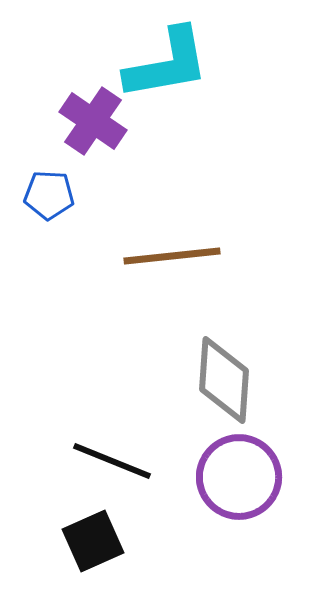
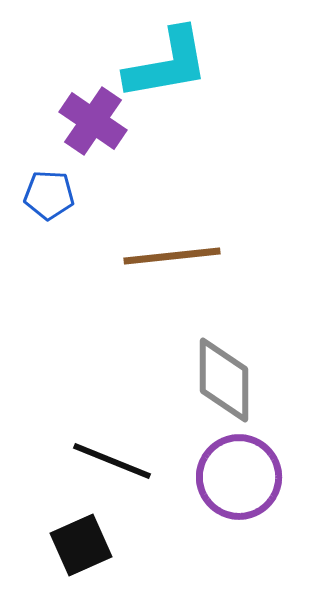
gray diamond: rotated 4 degrees counterclockwise
black square: moved 12 px left, 4 px down
